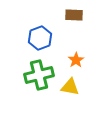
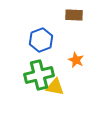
blue hexagon: moved 1 px right, 2 px down
orange star: rotated 14 degrees counterclockwise
yellow triangle: moved 15 px left
